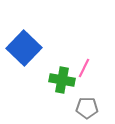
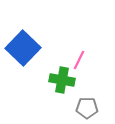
blue square: moved 1 px left
pink line: moved 5 px left, 8 px up
